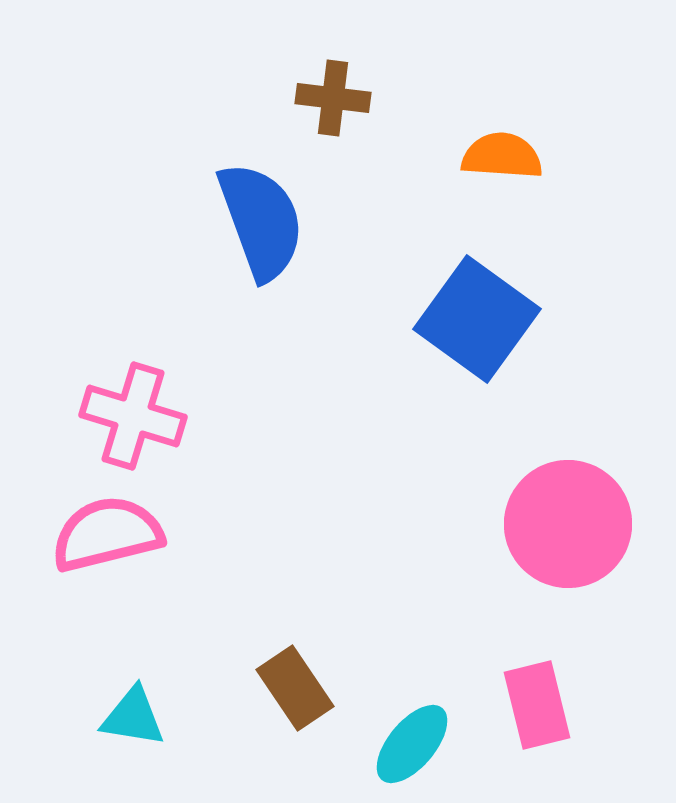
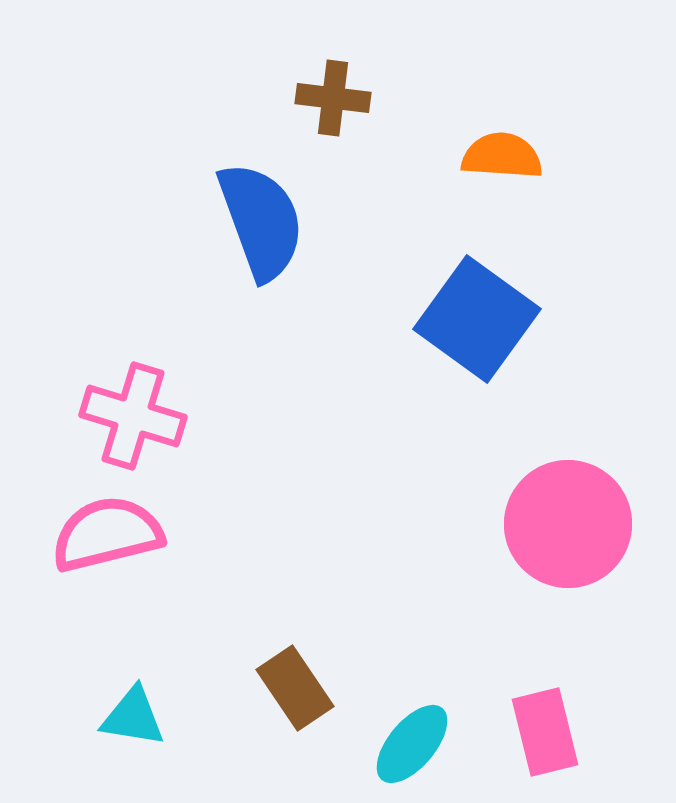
pink rectangle: moved 8 px right, 27 px down
